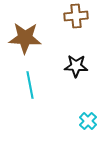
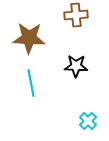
brown cross: moved 1 px up
brown star: moved 4 px right
cyan line: moved 1 px right, 2 px up
